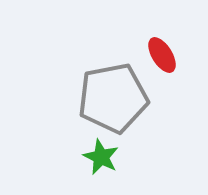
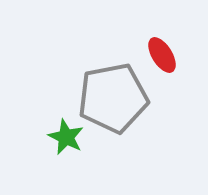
green star: moved 35 px left, 20 px up
